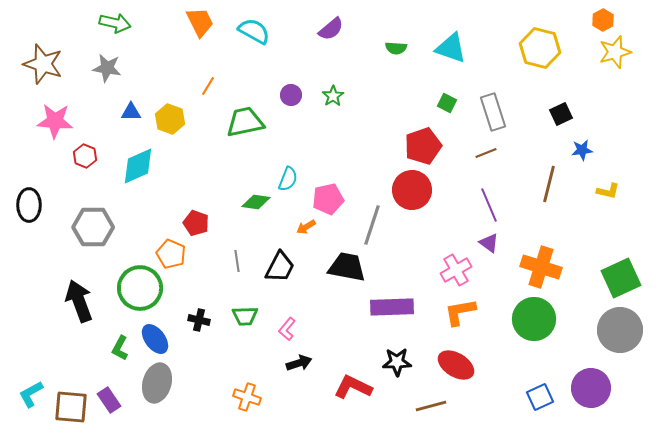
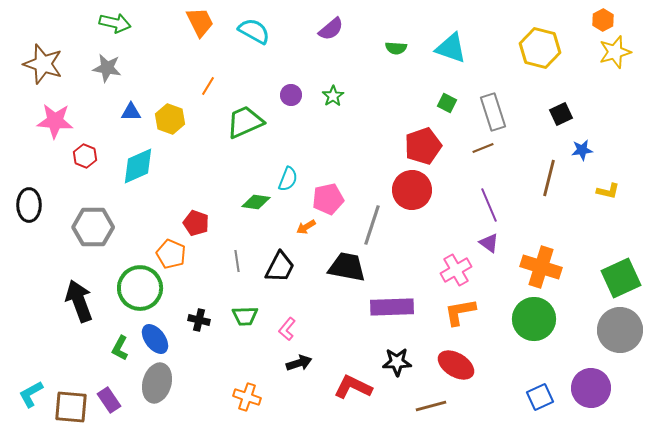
green trapezoid at (245, 122): rotated 12 degrees counterclockwise
brown line at (486, 153): moved 3 px left, 5 px up
brown line at (549, 184): moved 6 px up
